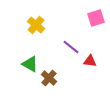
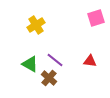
yellow cross: rotated 18 degrees clockwise
purple line: moved 16 px left, 13 px down
